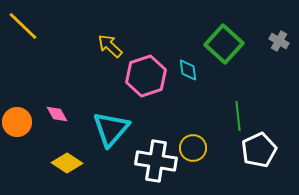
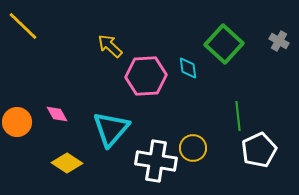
cyan diamond: moved 2 px up
pink hexagon: rotated 15 degrees clockwise
